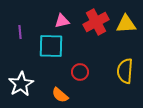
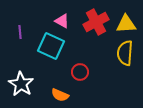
pink triangle: rotated 42 degrees clockwise
cyan square: rotated 24 degrees clockwise
yellow semicircle: moved 18 px up
white star: rotated 10 degrees counterclockwise
orange semicircle: rotated 18 degrees counterclockwise
